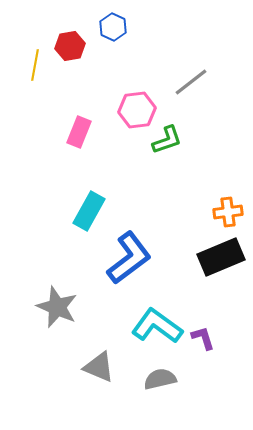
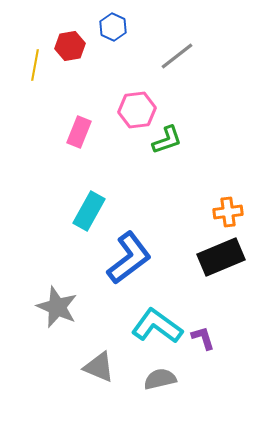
gray line: moved 14 px left, 26 px up
